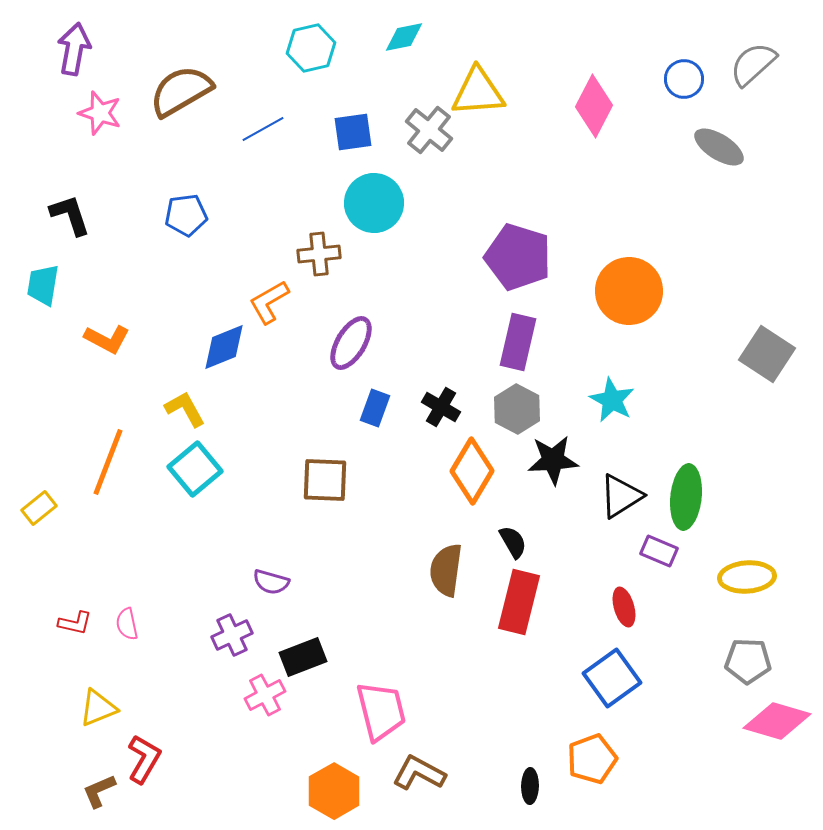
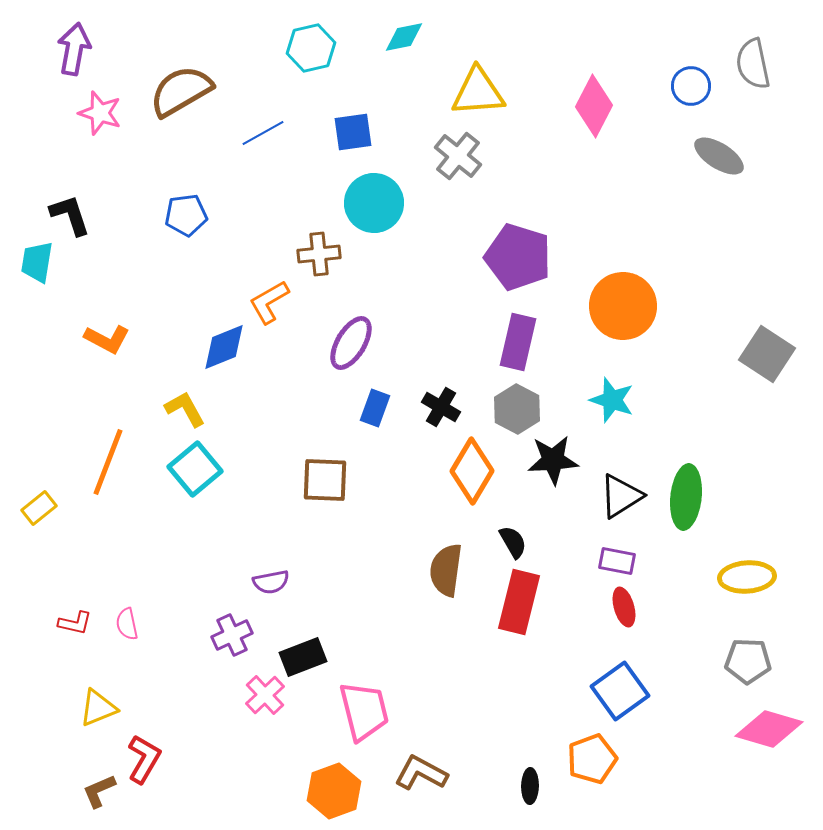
gray semicircle at (753, 64): rotated 60 degrees counterclockwise
blue circle at (684, 79): moved 7 px right, 7 px down
blue line at (263, 129): moved 4 px down
gray cross at (429, 130): moved 29 px right, 26 px down
gray ellipse at (719, 147): moved 9 px down
cyan trapezoid at (43, 285): moved 6 px left, 23 px up
orange circle at (629, 291): moved 6 px left, 15 px down
cyan star at (612, 400): rotated 9 degrees counterclockwise
purple rectangle at (659, 551): moved 42 px left, 10 px down; rotated 12 degrees counterclockwise
purple semicircle at (271, 582): rotated 27 degrees counterclockwise
blue square at (612, 678): moved 8 px right, 13 px down
pink cross at (265, 695): rotated 15 degrees counterclockwise
pink trapezoid at (381, 711): moved 17 px left
pink diamond at (777, 721): moved 8 px left, 8 px down
brown L-shape at (419, 773): moved 2 px right
orange hexagon at (334, 791): rotated 10 degrees clockwise
